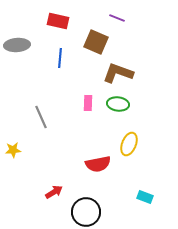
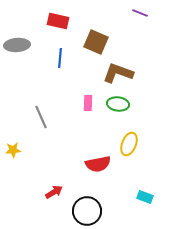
purple line: moved 23 px right, 5 px up
black circle: moved 1 px right, 1 px up
